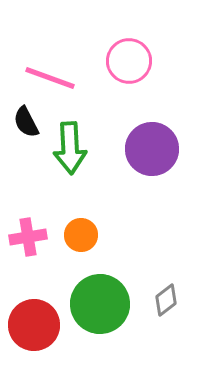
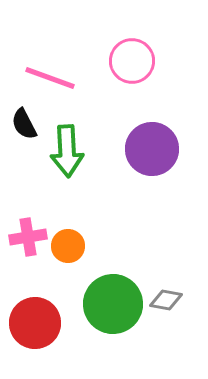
pink circle: moved 3 px right
black semicircle: moved 2 px left, 2 px down
green arrow: moved 3 px left, 3 px down
orange circle: moved 13 px left, 11 px down
gray diamond: rotated 48 degrees clockwise
green circle: moved 13 px right
red circle: moved 1 px right, 2 px up
